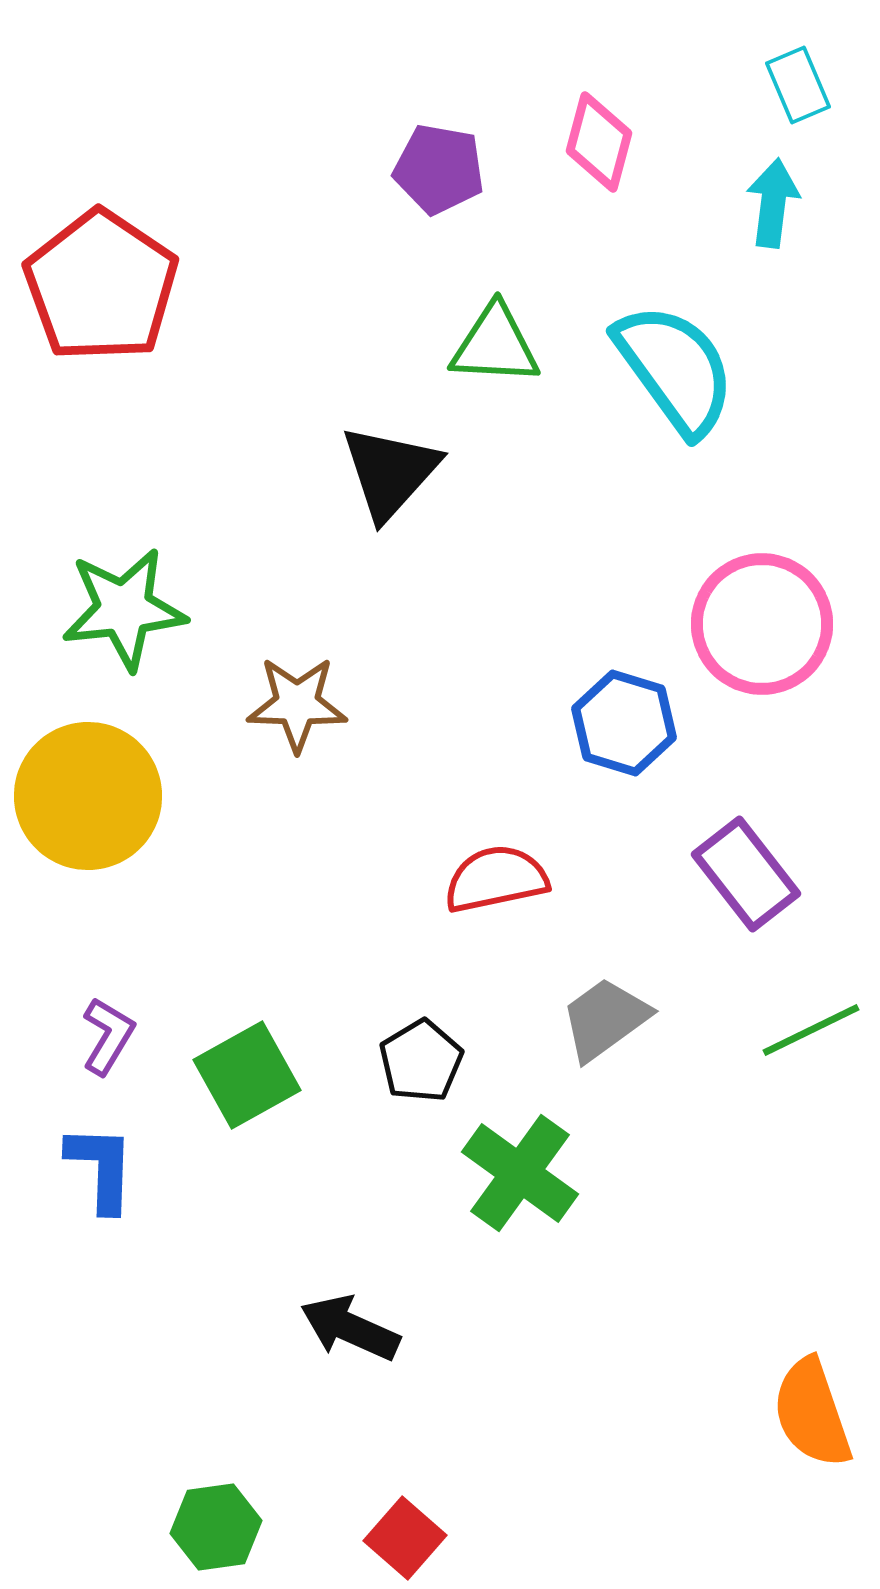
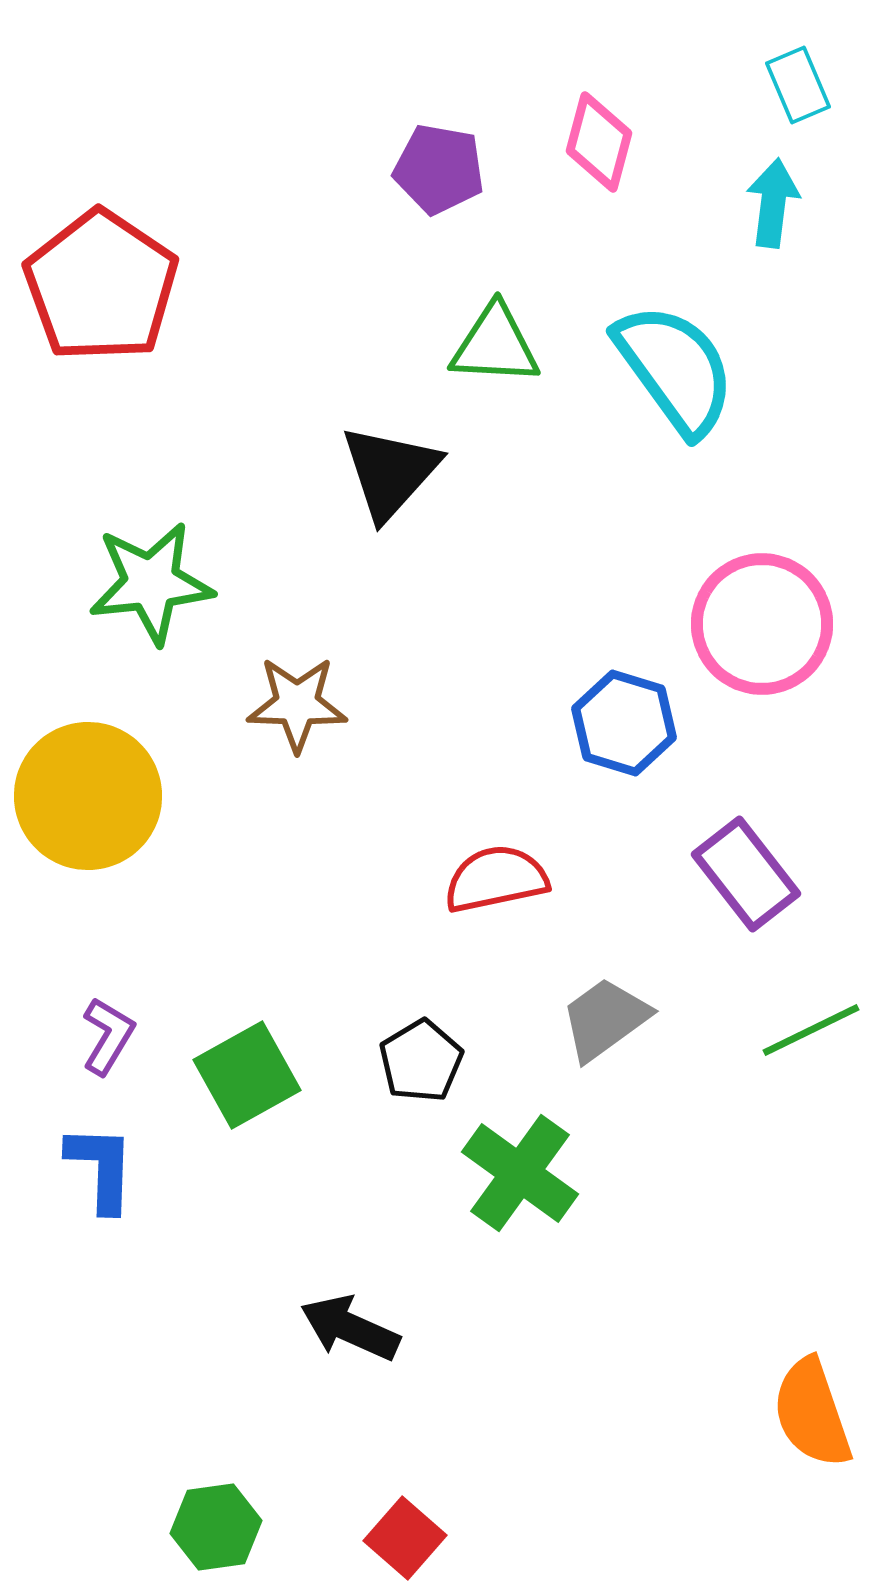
green star: moved 27 px right, 26 px up
